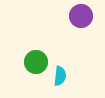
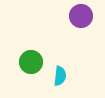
green circle: moved 5 px left
